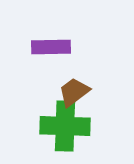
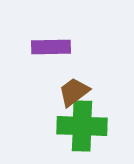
green cross: moved 17 px right
